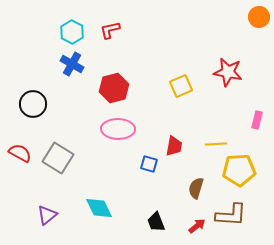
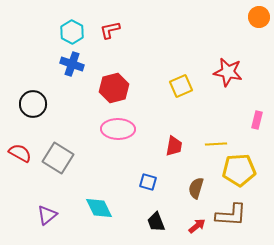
blue cross: rotated 10 degrees counterclockwise
blue square: moved 1 px left, 18 px down
